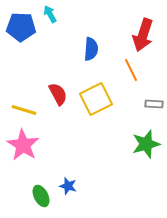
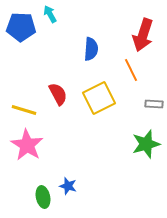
yellow square: moved 3 px right, 1 px up
pink star: moved 4 px right
green ellipse: moved 2 px right, 1 px down; rotated 15 degrees clockwise
